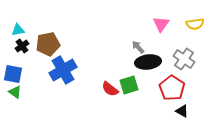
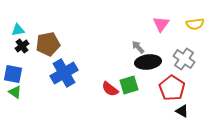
blue cross: moved 1 px right, 3 px down
